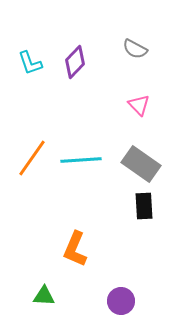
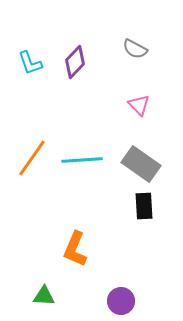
cyan line: moved 1 px right
